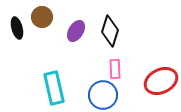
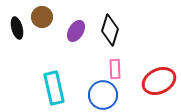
black diamond: moved 1 px up
red ellipse: moved 2 px left
